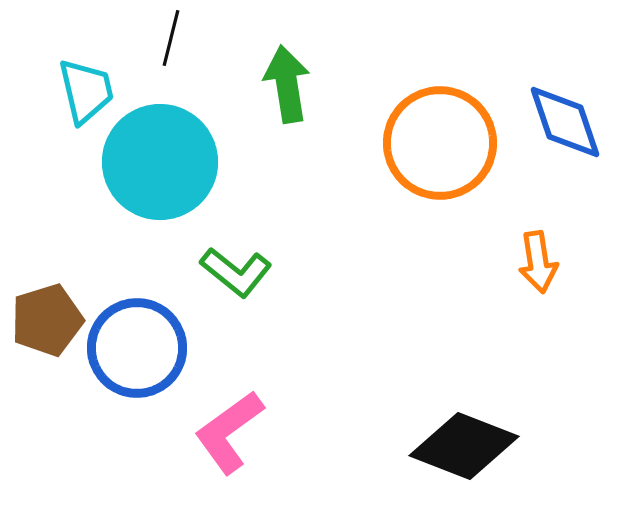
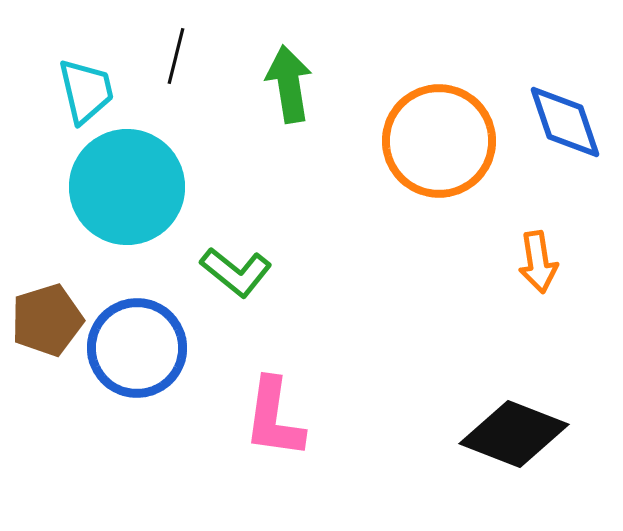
black line: moved 5 px right, 18 px down
green arrow: moved 2 px right
orange circle: moved 1 px left, 2 px up
cyan circle: moved 33 px left, 25 px down
pink L-shape: moved 45 px right, 14 px up; rotated 46 degrees counterclockwise
black diamond: moved 50 px right, 12 px up
